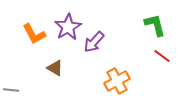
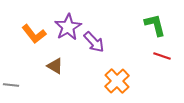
orange L-shape: rotated 10 degrees counterclockwise
purple arrow: rotated 85 degrees counterclockwise
red line: rotated 18 degrees counterclockwise
brown triangle: moved 2 px up
orange cross: rotated 15 degrees counterclockwise
gray line: moved 5 px up
